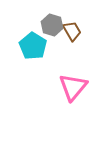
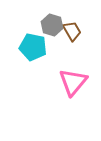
cyan pentagon: moved 1 px down; rotated 20 degrees counterclockwise
pink triangle: moved 5 px up
